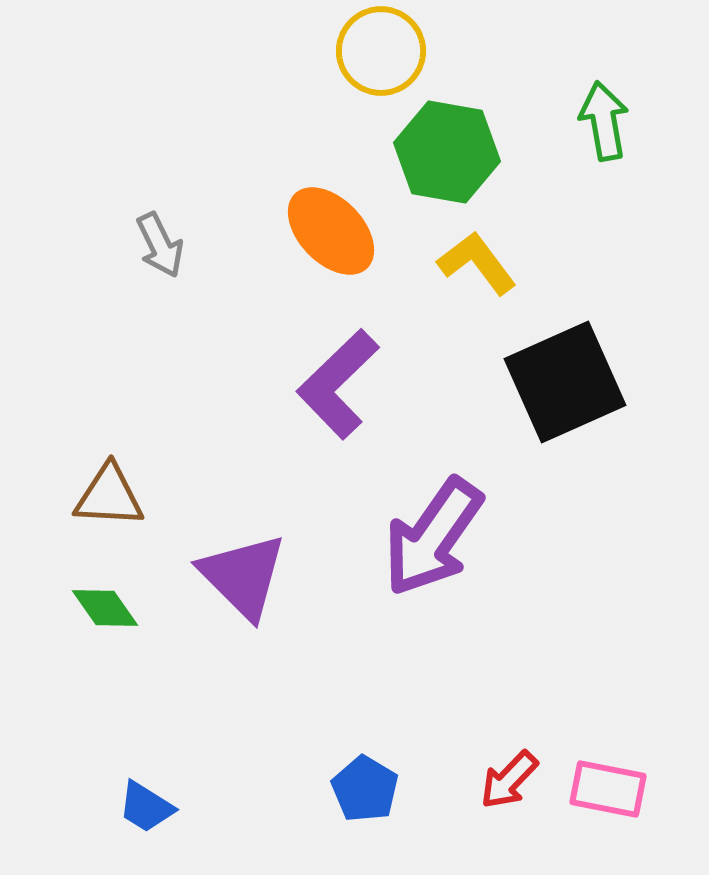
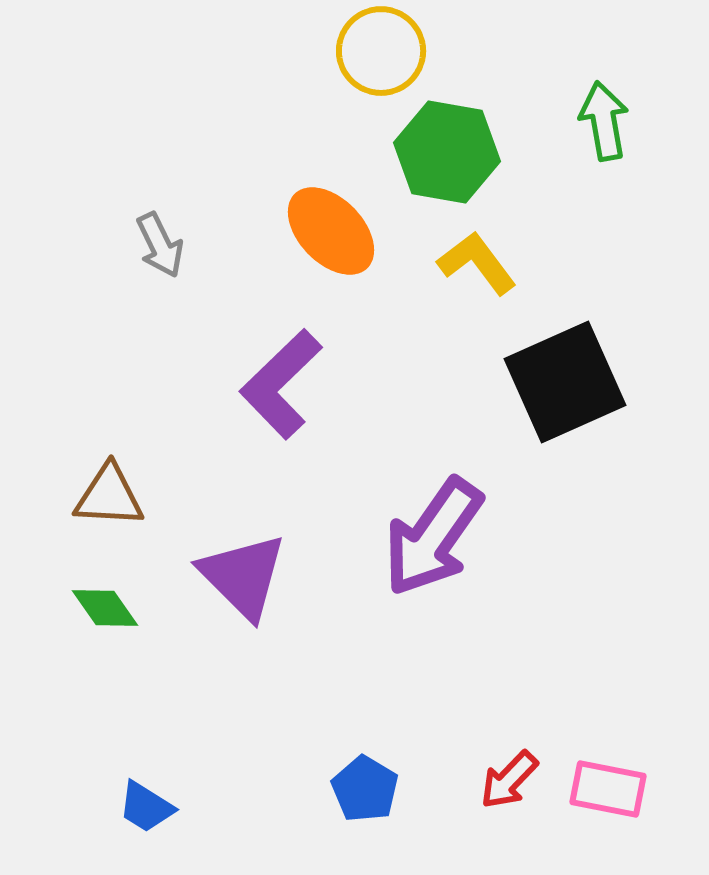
purple L-shape: moved 57 px left
